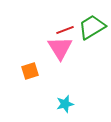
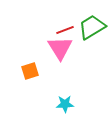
cyan star: rotated 12 degrees clockwise
